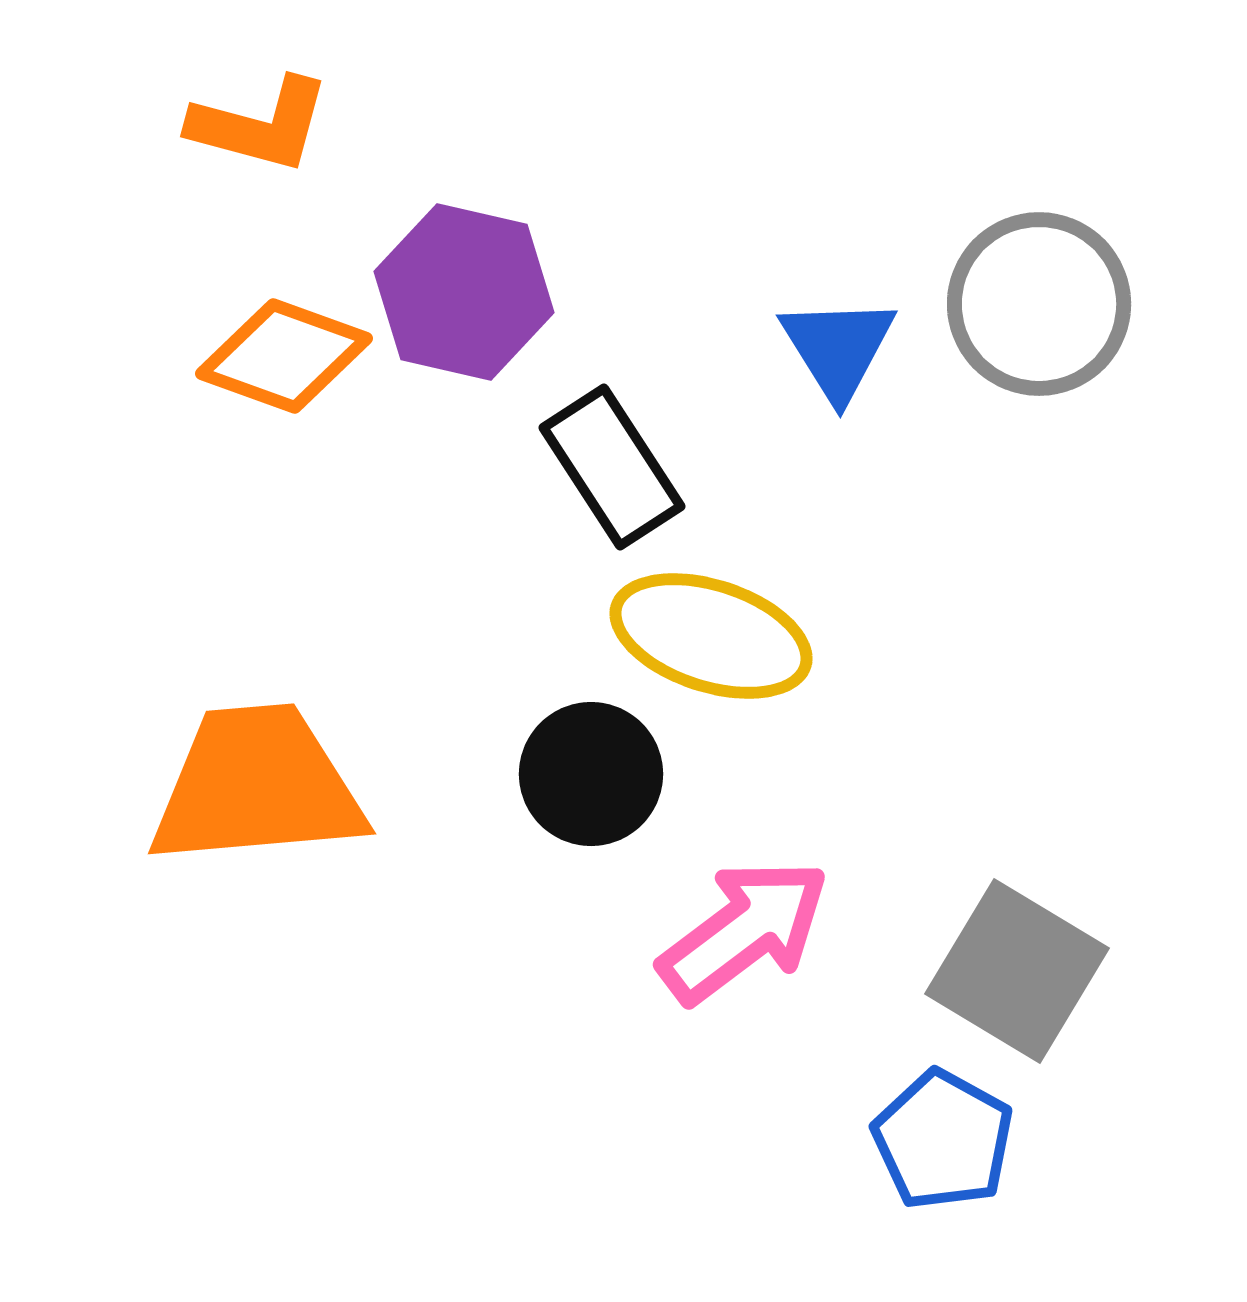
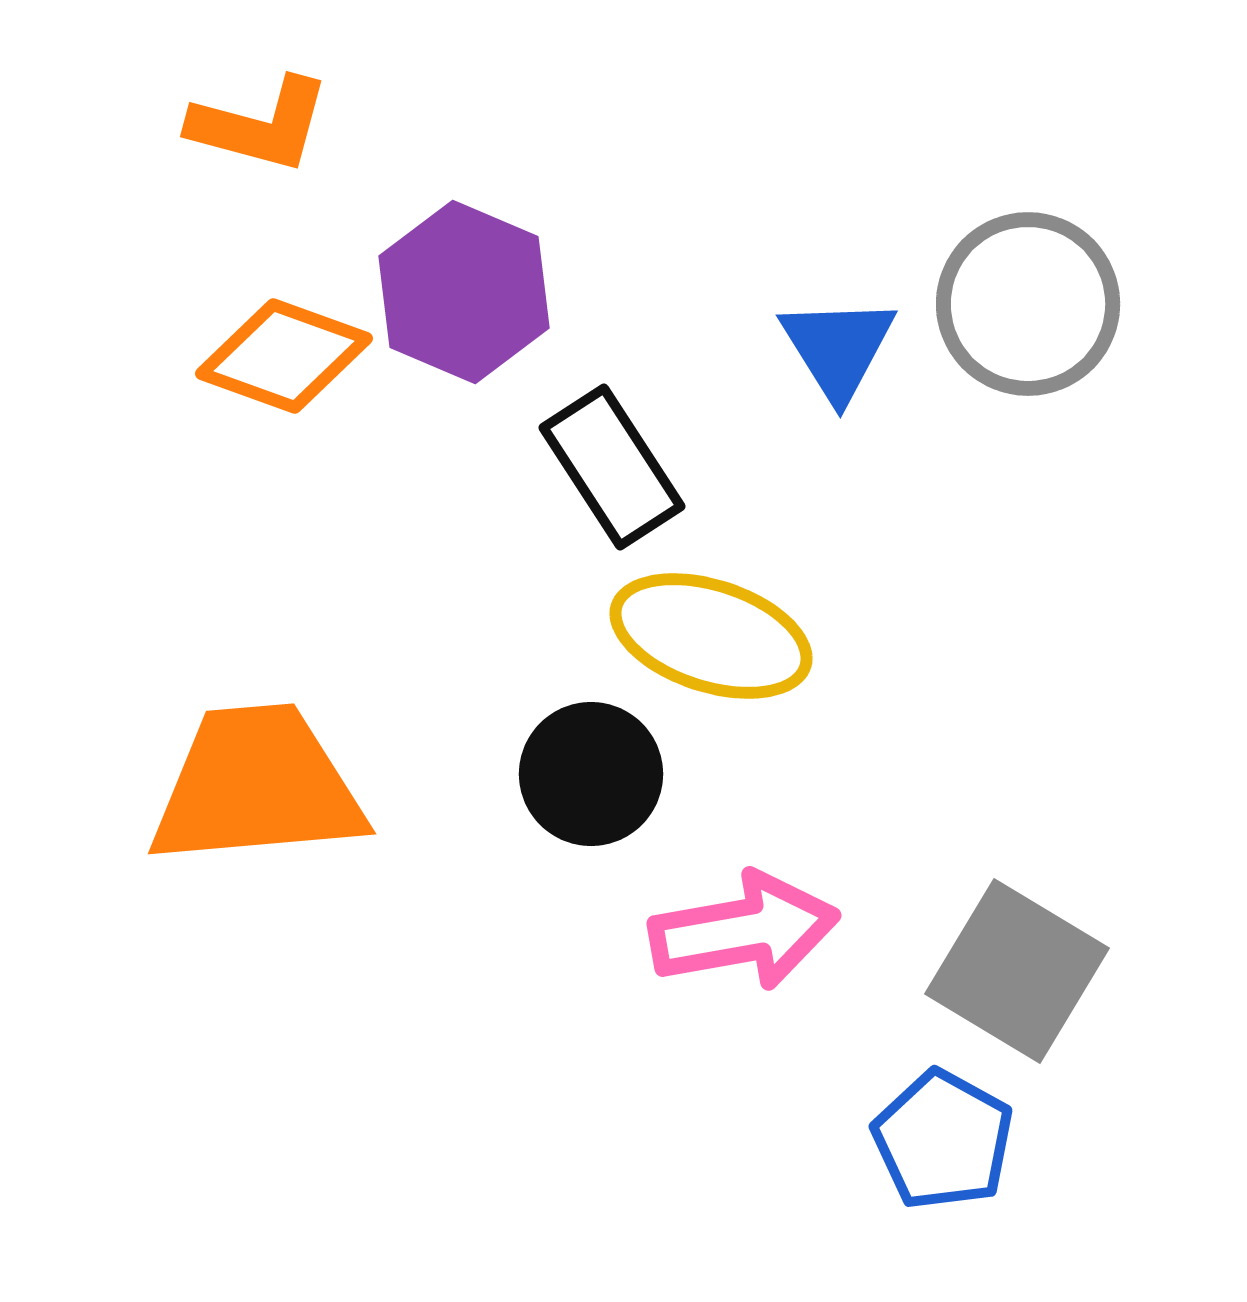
purple hexagon: rotated 10 degrees clockwise
gray circle: moved 11 px left
pink arrow: rotated 27 degrees clockwise
